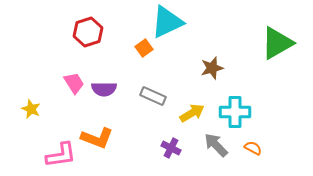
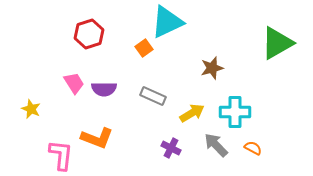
red hexagon: moved 1 px right, 2 px down
pink L-shape: rotated 76 degrees counterclockwise
